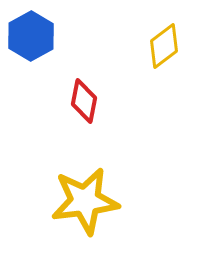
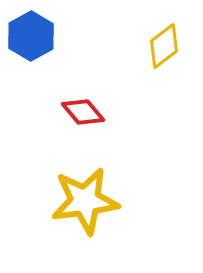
red diamond: moved 1 px left, 11 px down; rotated 51 degrees counterclockwise
